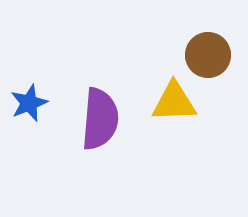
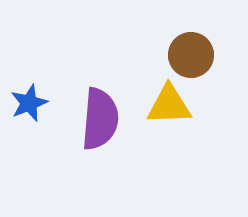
brown circle: moved 17 px left
yellow triangle: moved 5 px left, 3 px down
